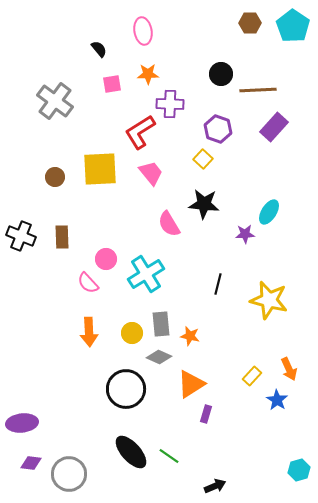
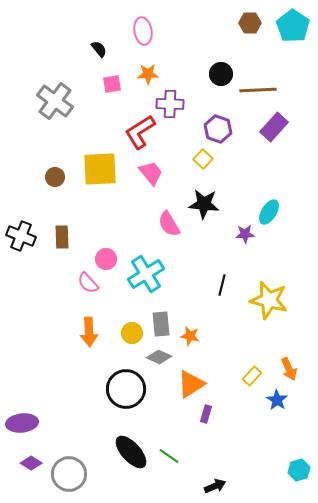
black line at (218, 284): moved 4 px right, 1 px down
purple diamond at (31, 463): rotated 25 degrees clockwise
